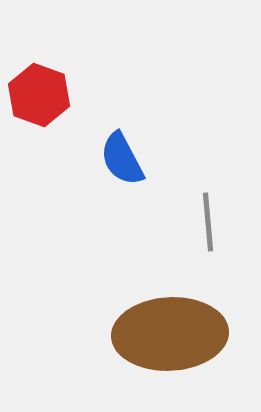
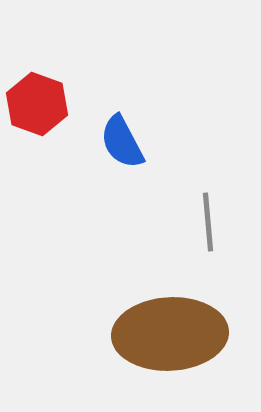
red hexagon: moved 2 px left, 9 px down
blue semicircle: moved 17 px up
